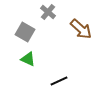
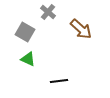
black line: rotated 18 degrees clockwise
